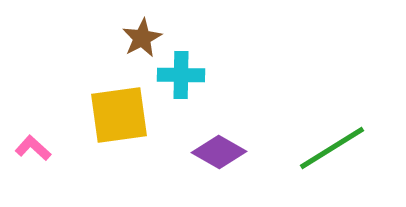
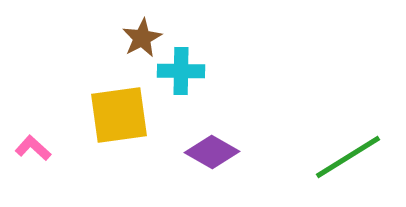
cyan cross: moved 4 px up
green line: moved 16 px right, 9 px down
purple diamond: moved 7 px left
